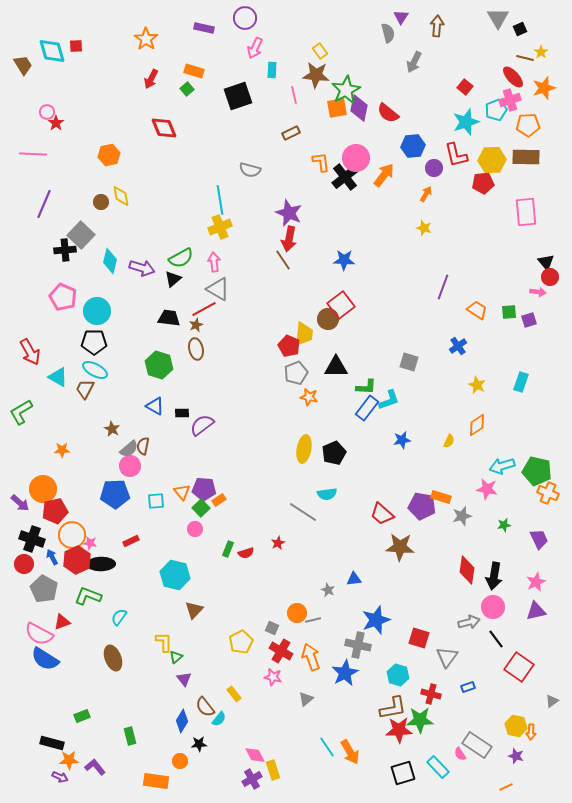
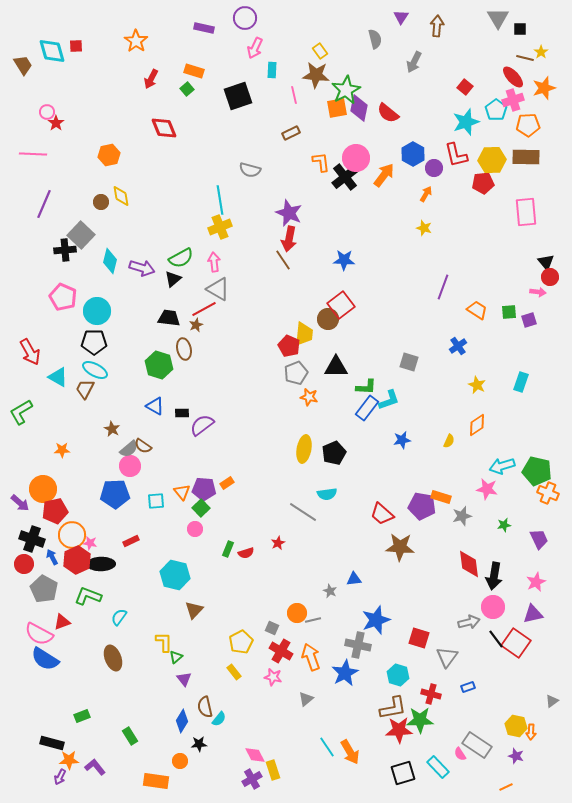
black square at (520, 29): rotated 24 degrees clockwise
gray semicircle at (388, 33): moved 13 px left, 6 px down
orange star at (146, 39): moved 10 px left, 2 px down
pink cross at (510, 100): moved 3 px right
cyan pentagon at (496, 110): rotated 15 degrees counterclockwise
blue hexagon at (413, 146): moved 8 px down; rotated 25 degrees counterclockwise
brown ellipse at (196, 349): moved 12 px left
brown semicircle at (143, 446): rotated 66 degrees counterclockwise
orange rectangle at (219, 500): moved 8 px right, 17 px up
red diamond at (467, 570): moved 2 px right, 6 px up; rotated 16 degrees counterclockwise
gray star at (328, 590): moved 2 px right, 1 px down
purple triangle at (536, 611): moved 3 px left, 3 px down
red square at (519, 667): moved 3 px left, 24 px up
yellow rectangle at (234, 694): moved 22 px up
brown semicircle at (205, 707): rotated 25 degrees clockwise
green rectangle at (130, 736): rotated 18 degrees counterclockwise
purple arrow at (60, 777): rotated 91 degrees clockwise
